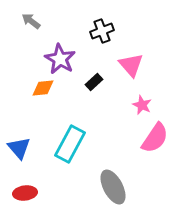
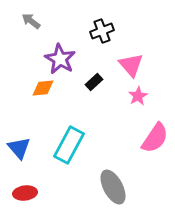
pink star: moved 4 px left, 9 px up; rotated 18 degrees clockwise
cyan rectangle: moved 1 px left, 1 px down
